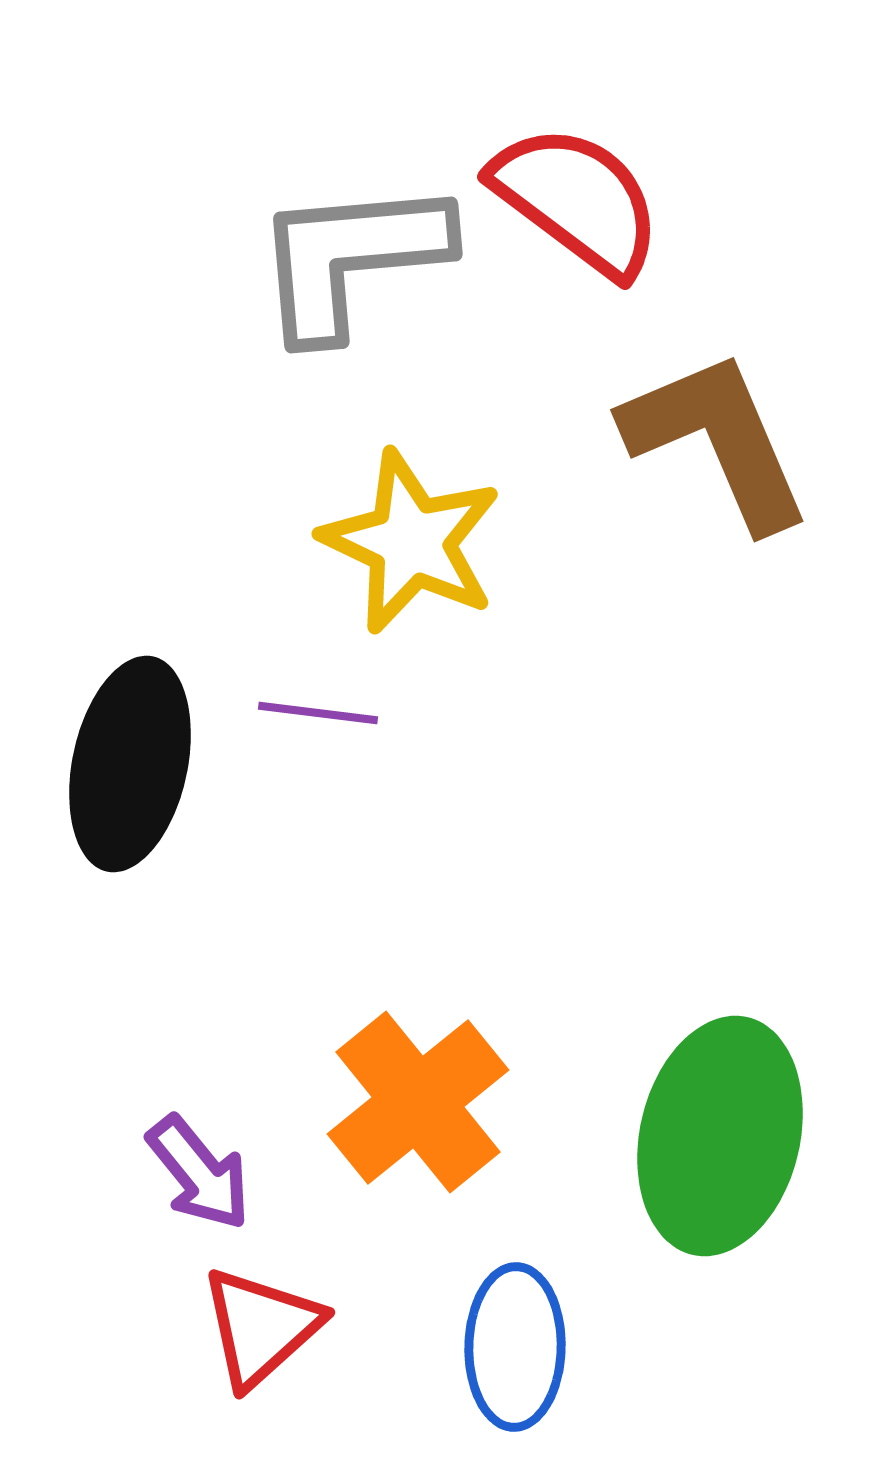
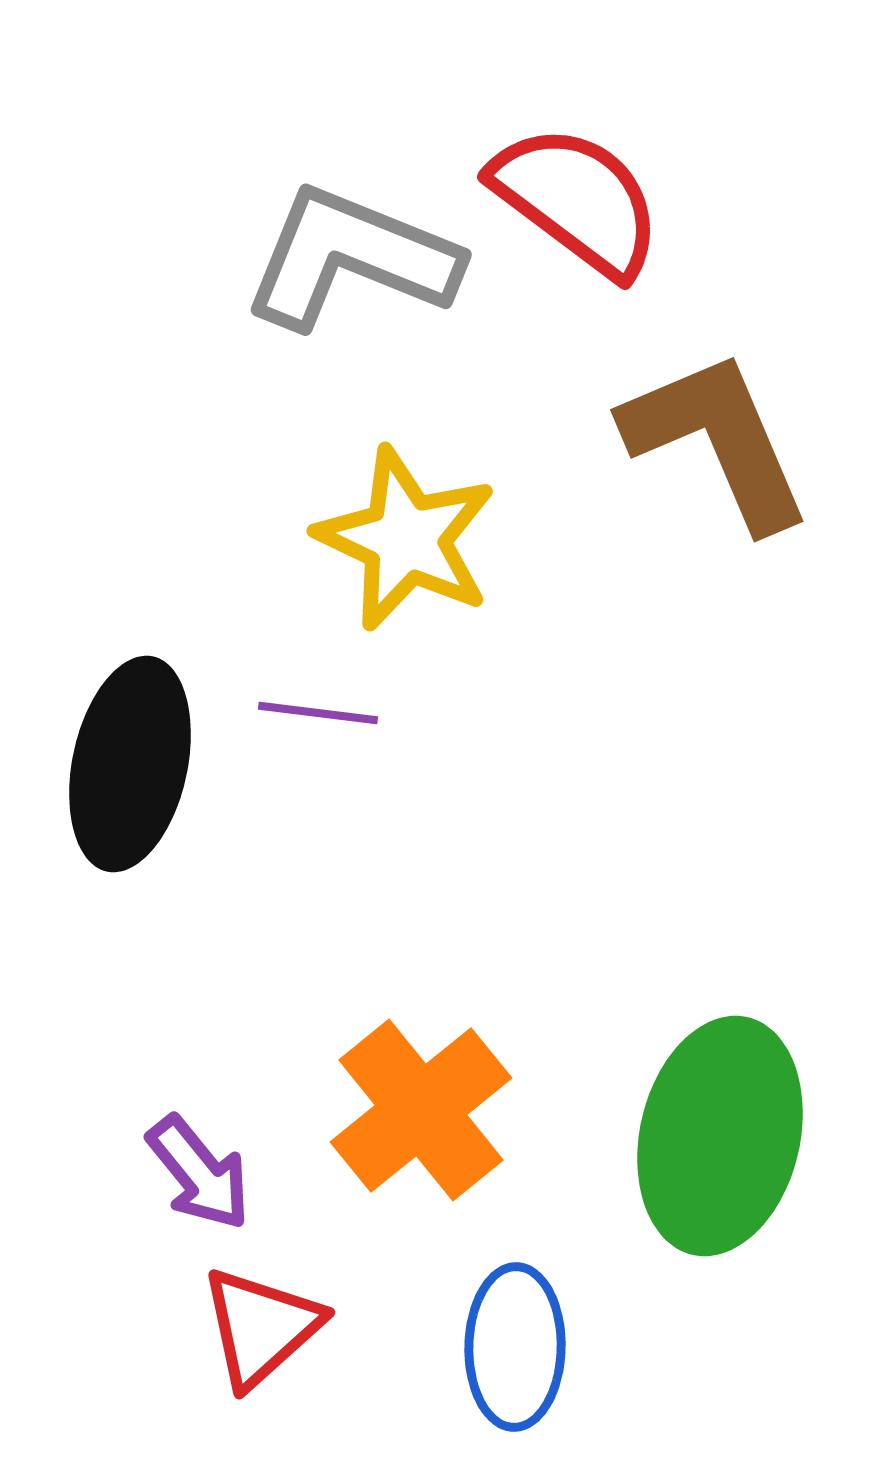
gray L-shape: rotated 27 degrees clockwise
yellow star: moved 5 px left, 3 px up
orange cross: moved 3 px right, 8 px down
